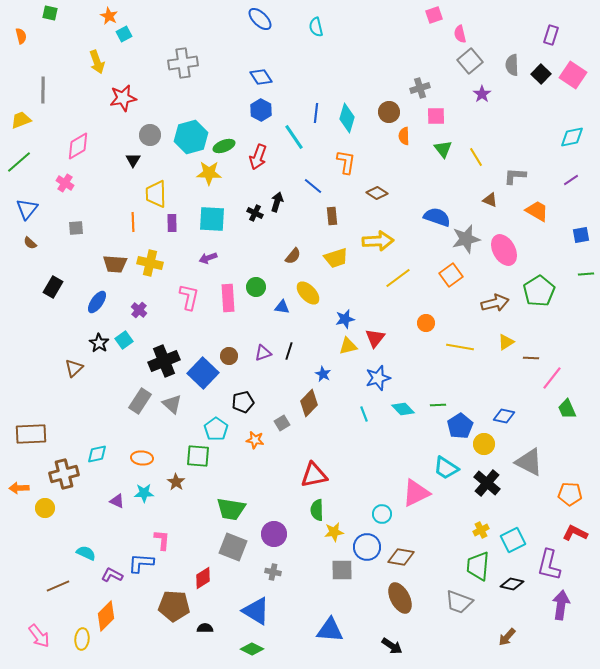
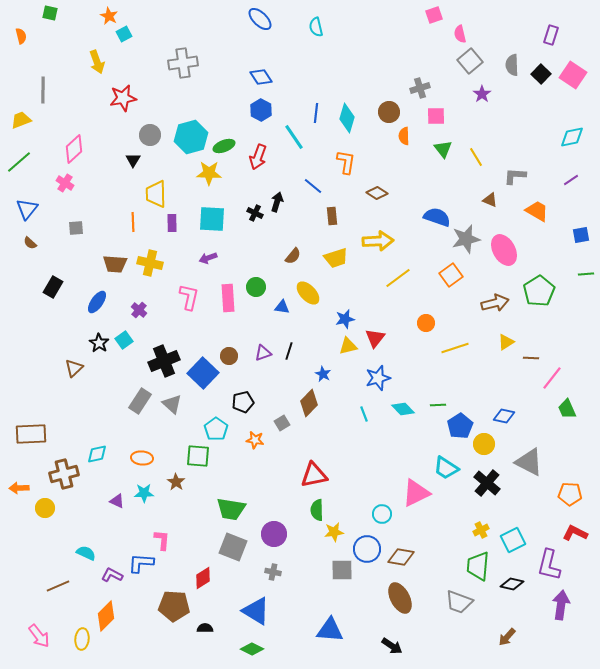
pink diamond at (78, 146): moved 4 px left, 3 px down; rotated 12 degrees counterclockwise
yellow line at (460, 347): moved 5 px left, 1 px down; rotated 28 degrees counterclockwise
blue circle at (367, 547): moved 2 px down
